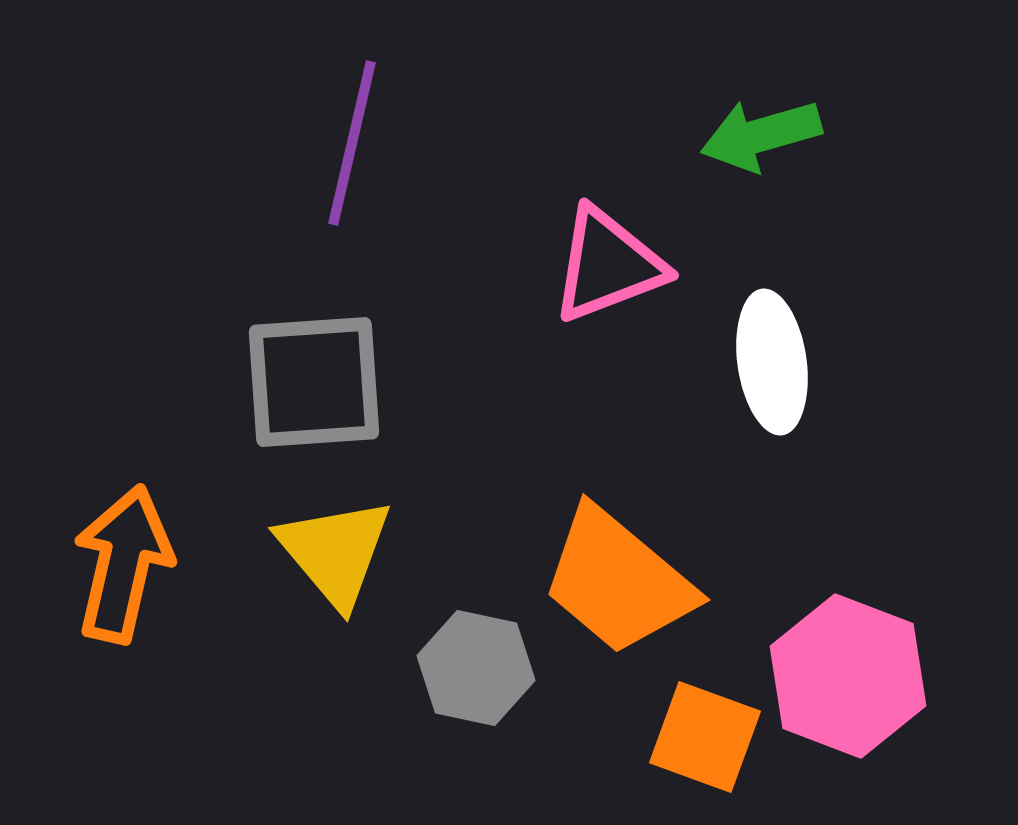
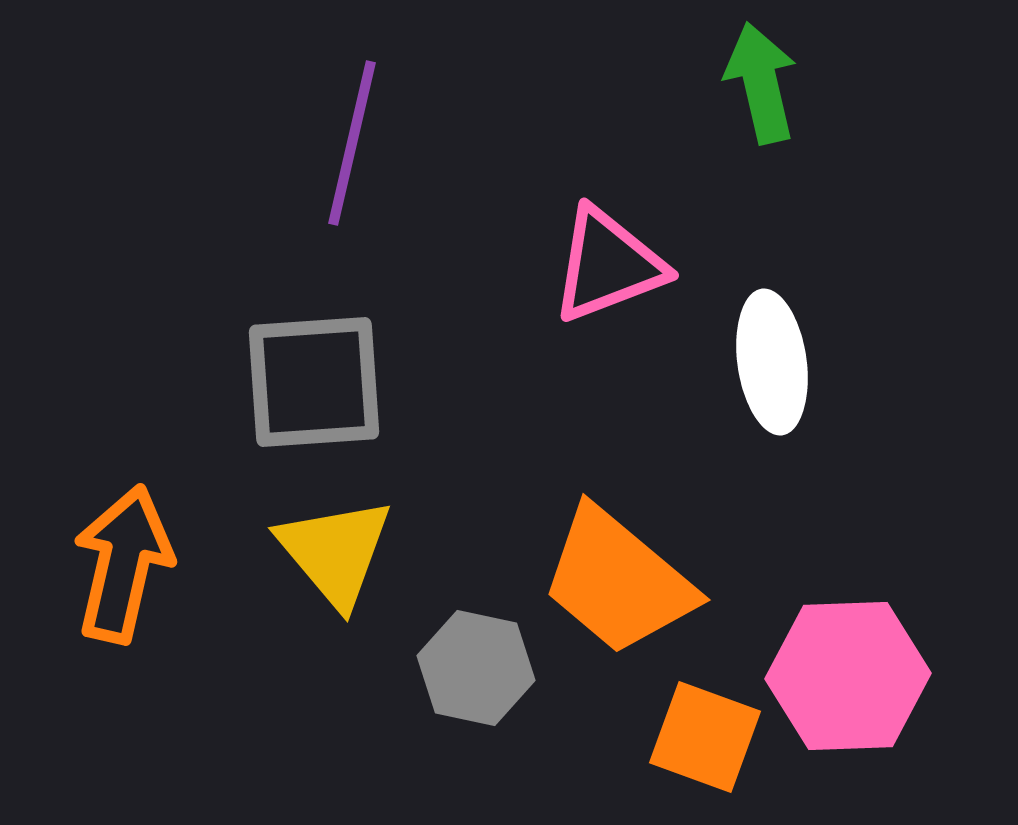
green arrow: moved 52 px up; rotated 93 degrees clockwise
pink hexagon: rotated 23 degrees counterclockwise
